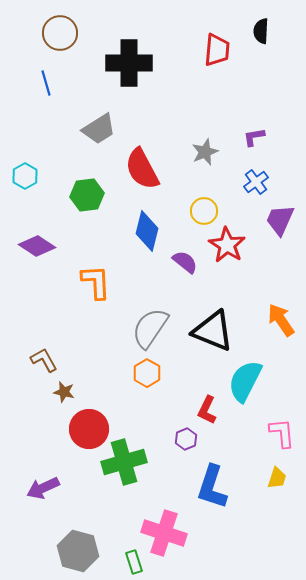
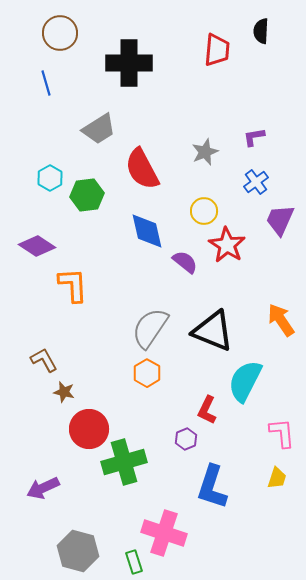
cyan hexagon: moved 25 px right, 2 px down
blue diamond: rotated 27 degrees counterclockwise
orange L-shape: moved 23 px left, 3 px down
